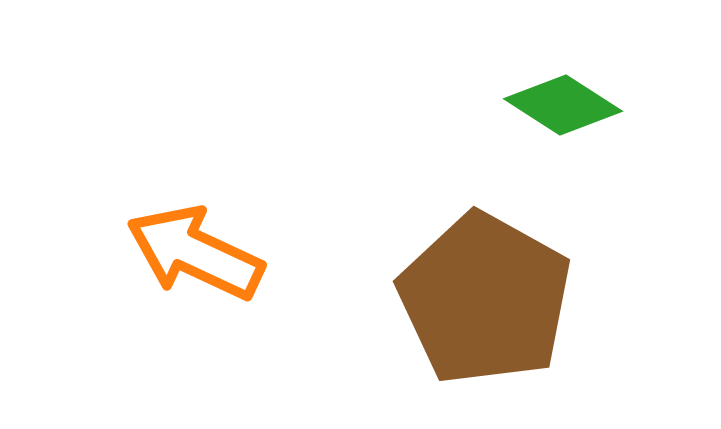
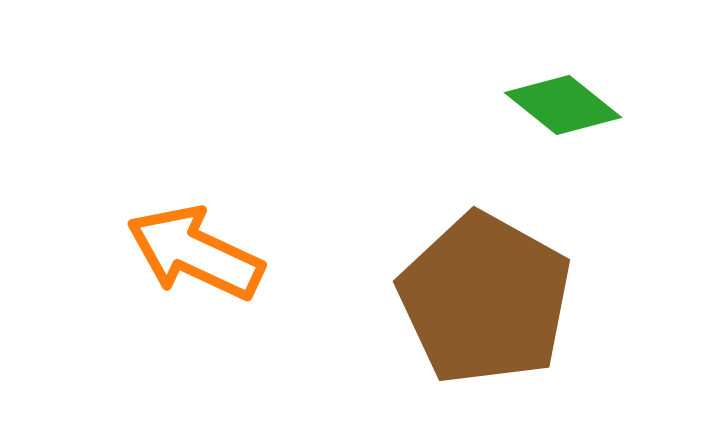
green diamond: rotated 6 degrees clockwise
